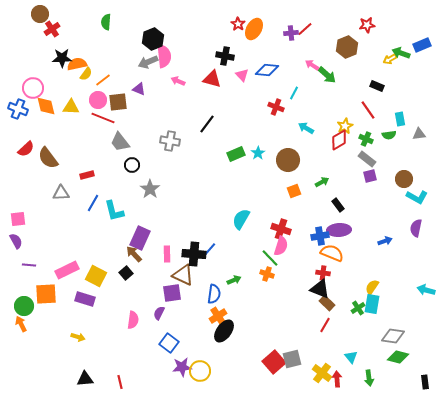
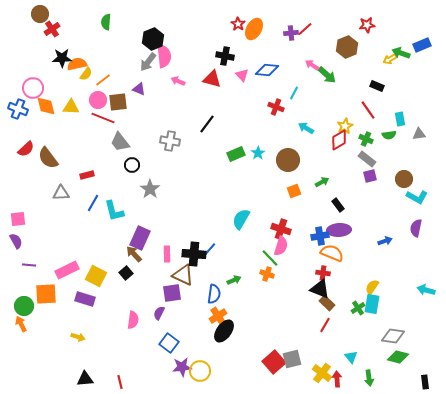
gray arrow at (148, 62): rotated 30 degrees counterclockwise
